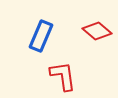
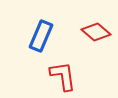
red diamond: moved 1 px left, 1 px down
